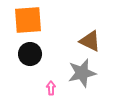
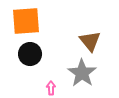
orange square: moved 2 px left, 1 px down
brown triangle: rotated 25 degrees clockwise
gray star: rotated 24 degrees counterclockwise
